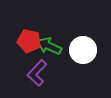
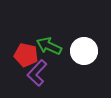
red pentagon: moved 3 px left, 14 px down
white circle: moved 1 px right, 1 px down
